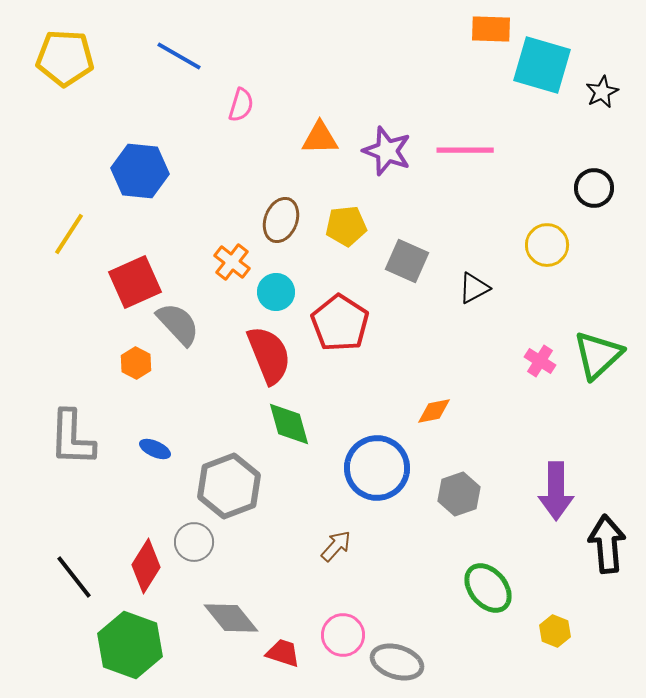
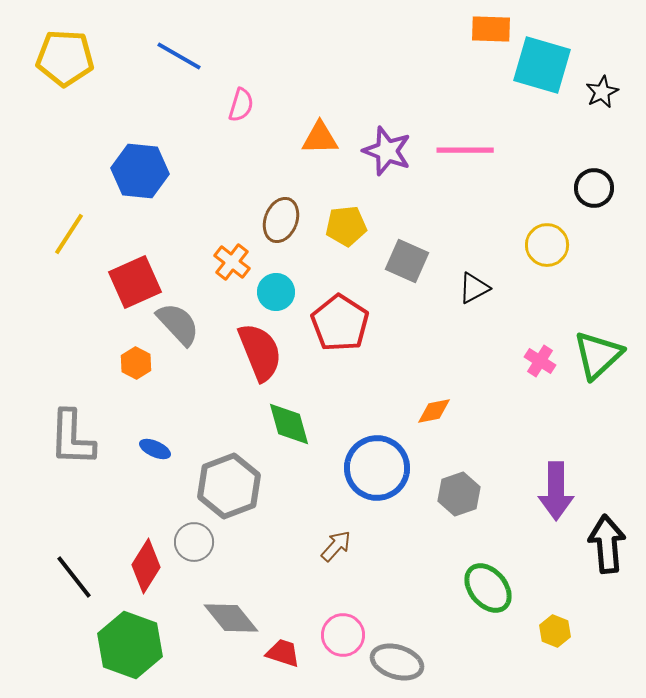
red semicircle at (269, 355): moved 9 px left, 3 px up
